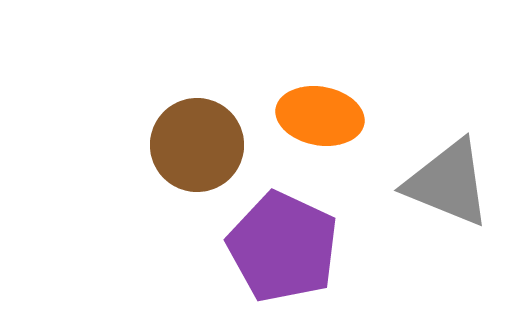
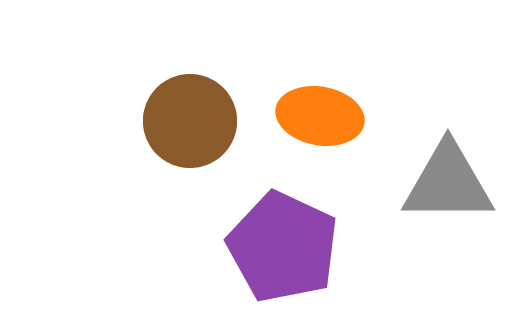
brown circle: moved 7 px left, 24 px up
gray triangle: rotated 22 degrees counterclockwise
